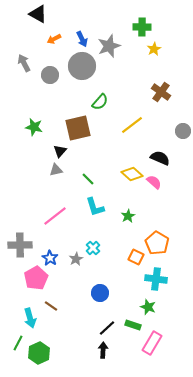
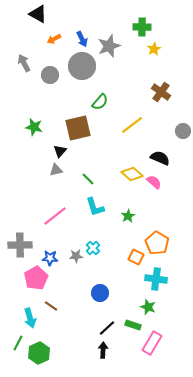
blue star at (50, 258): rotated 28 degrees counterclockwise
gray star at (76, 259): moved 3 px up; rotated 24 degrees clockwise
